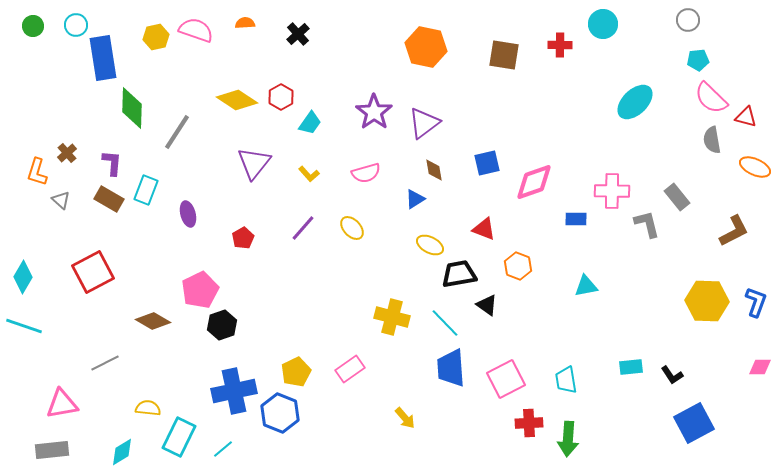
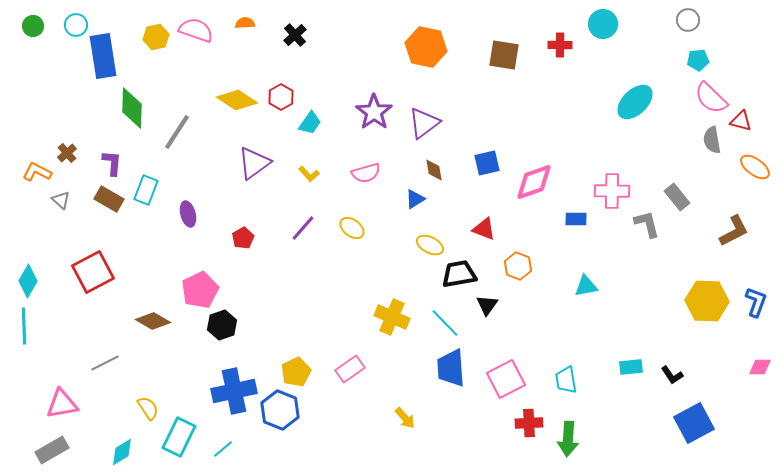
black cross at (298, 34): moved 3 px left, 1 px down
blue rectangle at (103, 58): moved 2 px up
red triangle at (746, 117): moved 5 px left, 4 px down
purple triangle at (254, 163): rotated 15 degrees clockwise
orange ellipse at (755, 167): rotated 12 degrees clockwise
orange L-shape at (37, 172): rotated 100 degrees clockwise
yellow ellipse at (352, 228): rotated 10 degrees counterclockwise
cyan diamond at (23, 277): moved 5 px right, 4 px down
black triangle at (487, 305): rotated 30 degrees clockwise
yellow cross at (392, 317): rotated 8 degrees clockwise
cyan line at (24, 326): rotated 69 degrees clockwise
yellow semicircle at (148, 408): rotated 50 degrees clockwise
blue hexagon at (280, 413): moved 3 px up
gray rectangle at (52, 450): rotated 24 degrees counterclockwise
